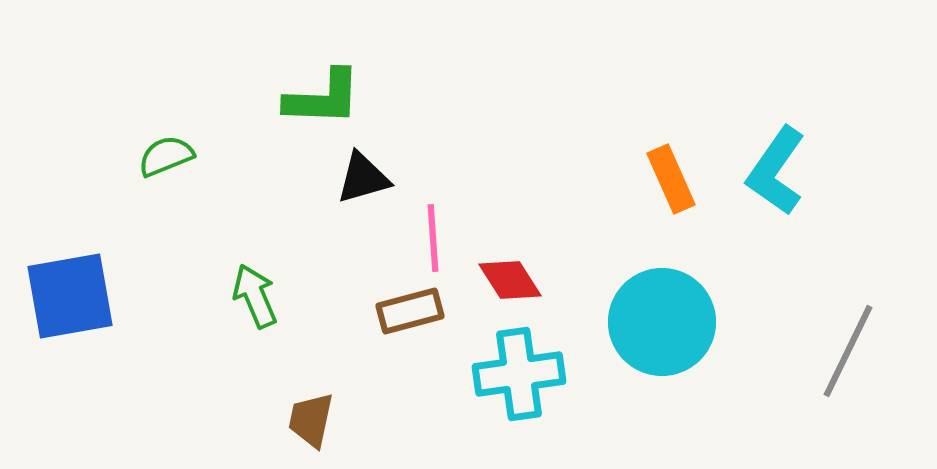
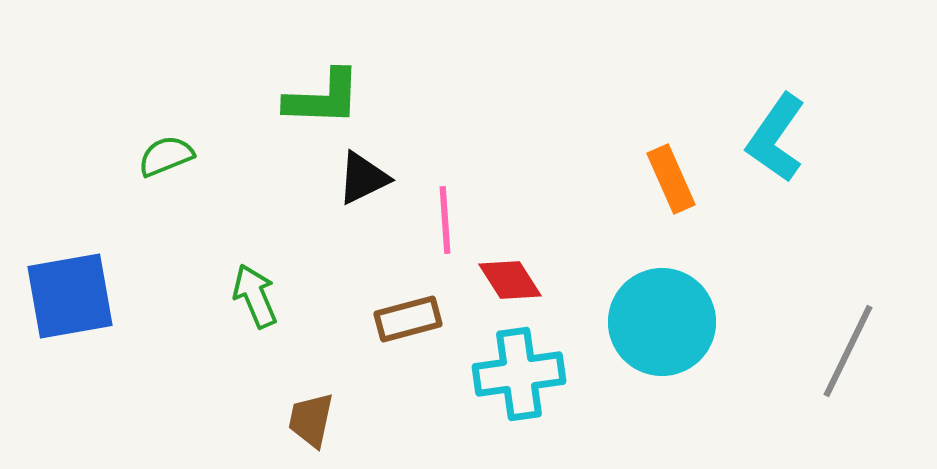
cyan L-shape: moved 33 px up
black triangle: rotated 10 degrees counterclockwise
pink line: moved 12 px right, 18 px up
brown rectangle: moved 2 px left, 8 px down
